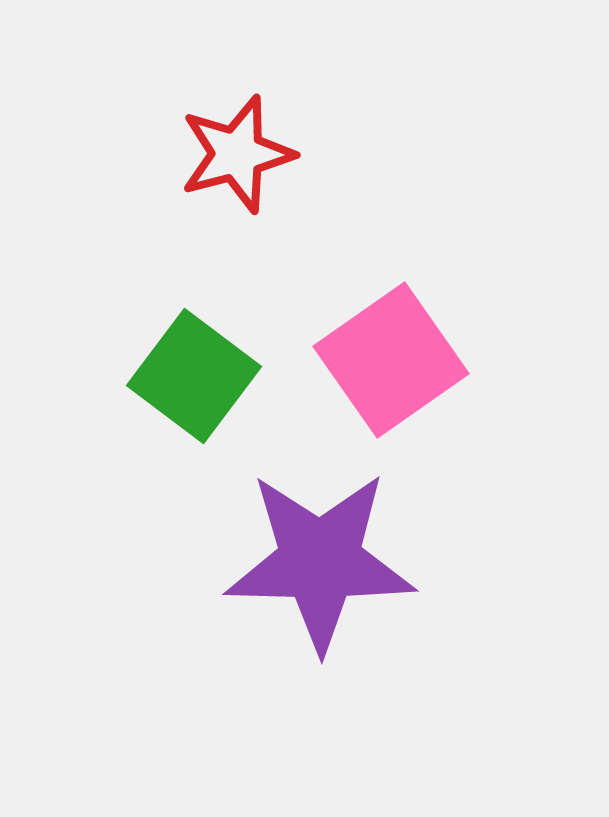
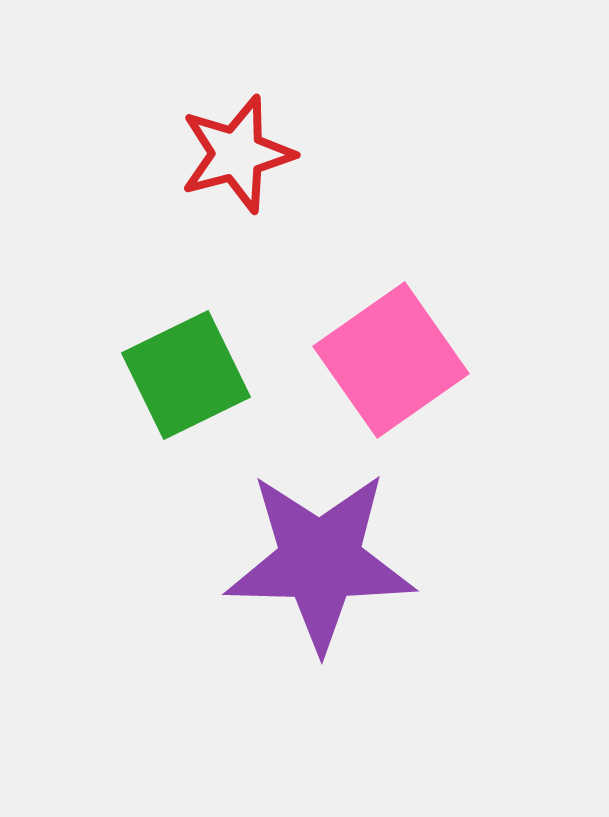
green square: moved 8 px left, 1 px up; rotated 27 degrees clockwise
